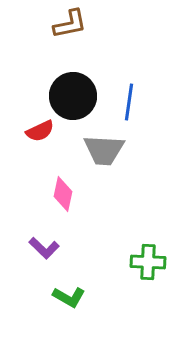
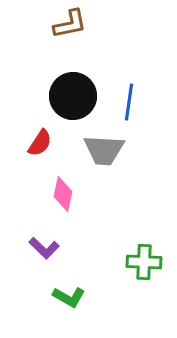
red semicircle: moved 12 px down; rotated 32 degrees counterclockwise
green cross: moved 4 px left
